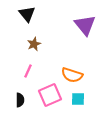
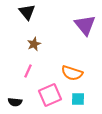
black triangle: moved 2 px up
orange semicircle: moved 2 px up
black semicircle: moved 5 px left, 2 px down; rotated 96 degrees clockwise
